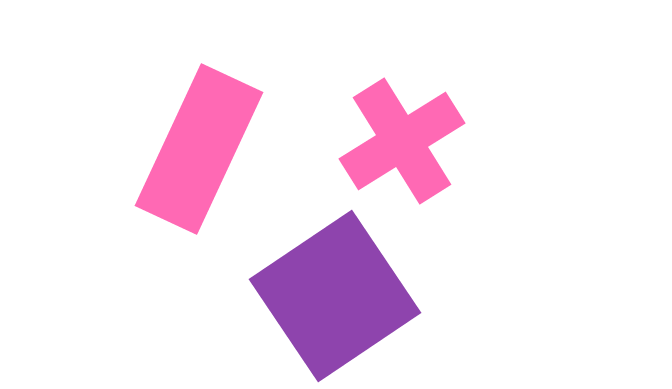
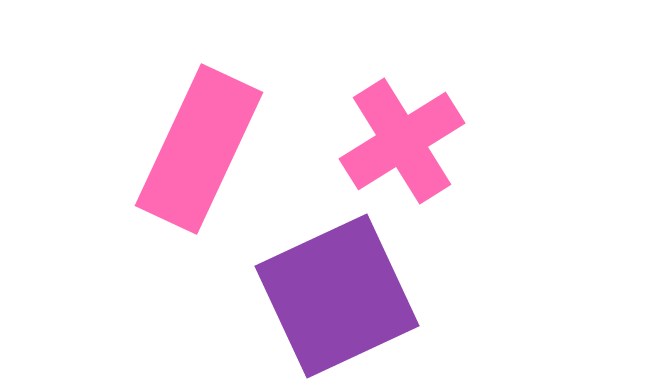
purple square: moved 2 px right; rotated 9 degrees clockwise
